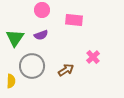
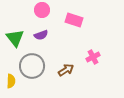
pink rectangle: rotated 12 degrees clockwise
green triangle: rotated 12 degrees counterclockwise
pink cross: rotated 16 degrees clockwise
